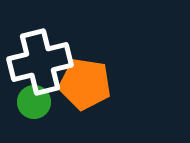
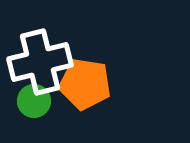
green circle: moved 1 px up
